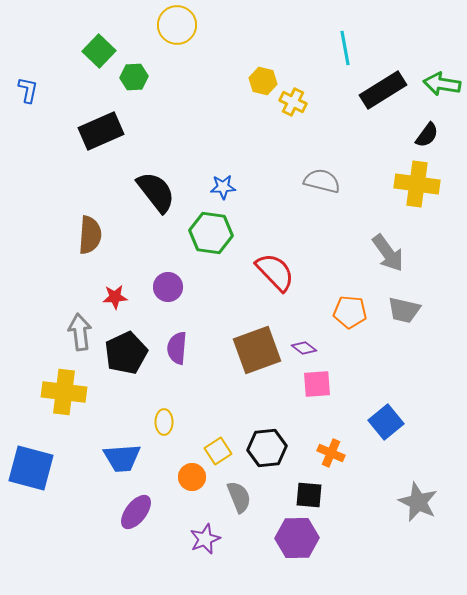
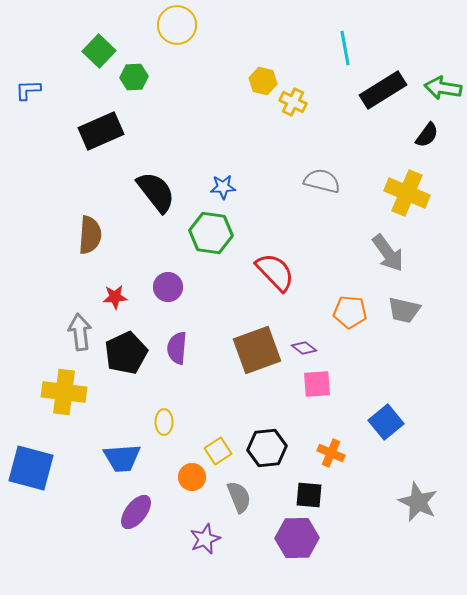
green arrow at (442, 84): moved 1 px right, 4 px down
blue L-shape at (28, 90): rotated 104 degrees counterclockwise
yellow cross at (417, 184): moved 10 px left, 9 px down; rotated 15 degrees clockwise
